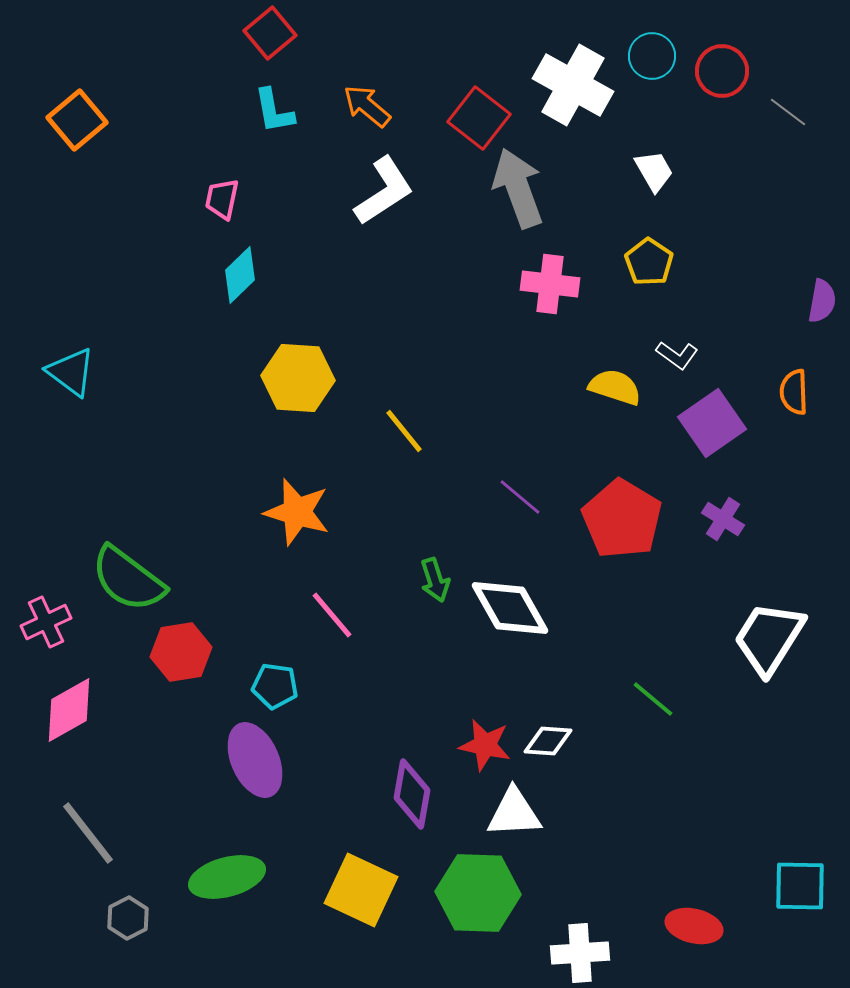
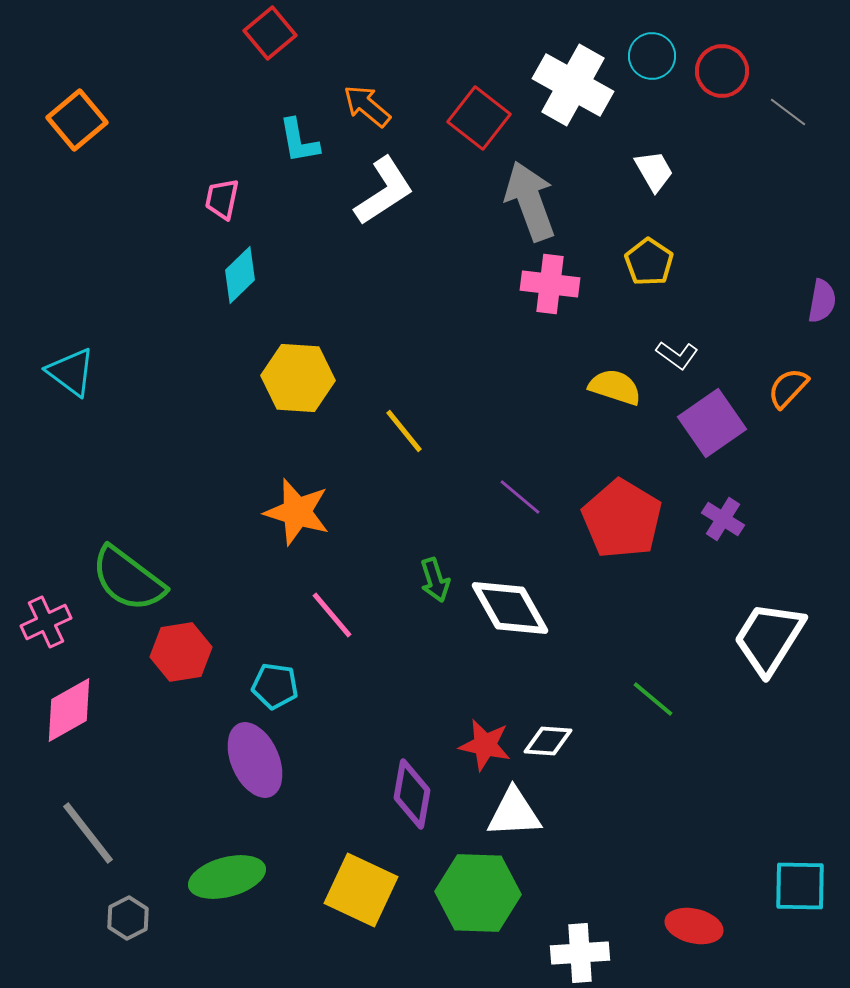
cyan L-shape at (274, 111): moved 25 px right, 30 px down
gray arrow at (518, 188): moved 12 px right, 13 px down
orange semicircle at (794, 392): moved 6 px left, 4 px up; rotated 45 degrees clockwise
